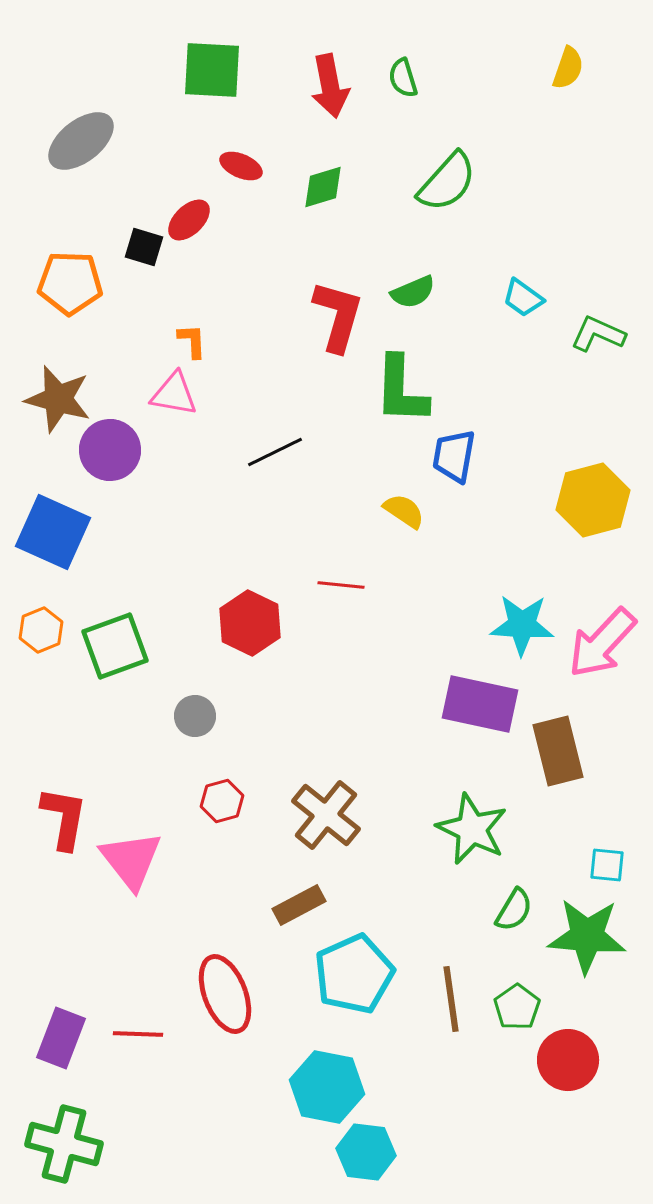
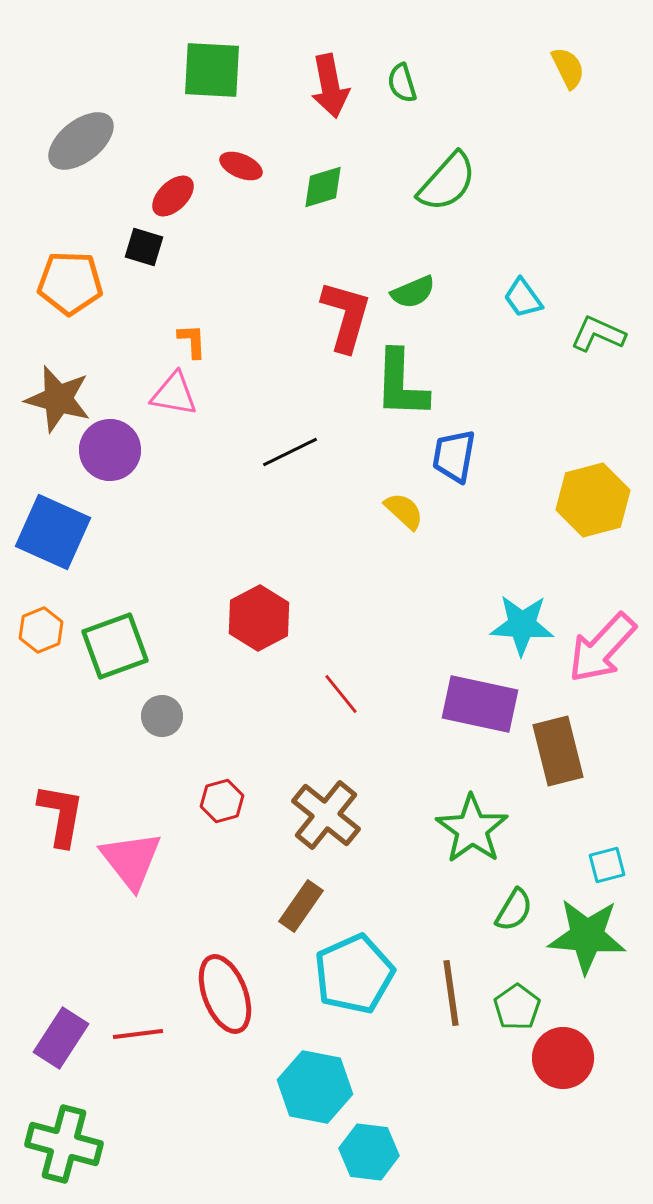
yellow semicircle at (568, 68): rotated 45 degrees counterclockwise
green semicircle at (403, 78): moved 1 px left, 5 px down
red ellipse at (189, 220): moved 16 px left, 24 px up
cyan trapezoid at (523, 298): rotated 18 degrees clockwise
red L-shape at (338, 316): moved 8 px right
green L-shape at (401, 390): moved 6 px up
black line at (275, 452): moved 15 px right
yellow semicircle at (404, 511): rotated 9 degrees clockwise
red line at (341, 585): moved 109 px down; rotated 45 degrees clockwise
red hexagon at (250, 623): moved 9 px right, 5 px up; rotated 6 degrees clockwise
pink arrow at (602, 643): moved 5 px down
gray circle at (195, 716): moved 33 px left
red L-shape at (64, 818): moved 3 px left, 3 px up
green star at (472, 829): rotated 10 degrees clockwise
cyan square at (607, 865): rotated 21 degrees counterclockwise
brown rectangle at (299, 905): moved 2 px right, 1 px down; rotated 27 degrees counterclockwise
brown line at (451, 999): moved 6 px up
red line at (138, 1034): rotated 9 degrees counterclockwise
purple rectangle at (61, 1038): rotated 12 degrees clockwise
red circle at (568, 1060): moved 5 px left, 2 px up
cyan hexagon at (327, 1087): moved 12 px left
cyan hexagon at (366, 1152): moved 3 px right
